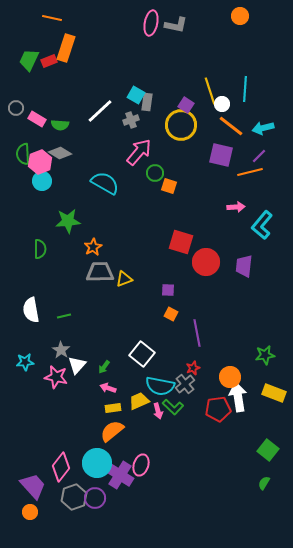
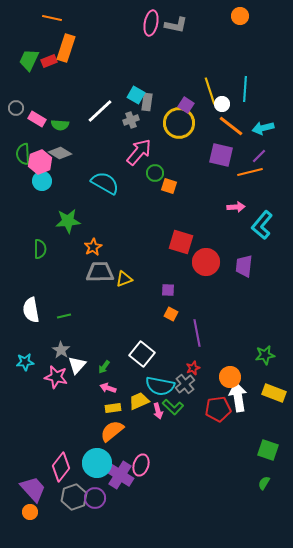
yellow circle at (181, 125): moved 2 px left, 2 px up
green square at (268, 450): rotated 20 degrees counterclockwise
purple trapezoid at (33, 486): moved 3 px down
